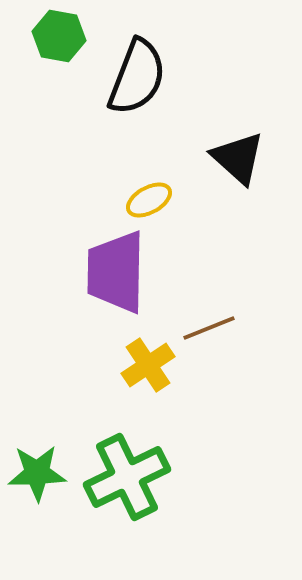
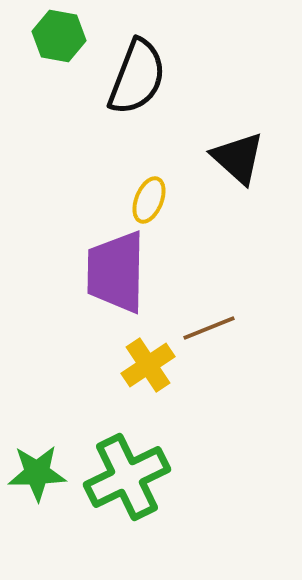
yellow ellipse: rotated 39 degrees counterclockwise
